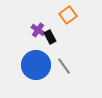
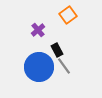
purple cross: rotated 16 degrees clockwise
black rectangle: moved 7 px right, 13 px down
blue circle: moved 3 px right, 2 px down
